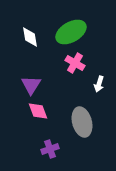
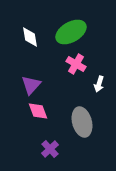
pink cross: moved 1 px right, 1 px down
purple triangle: rotated 10 degrees clockwise
purple cross: rotated 24 degrees counterclockwise
